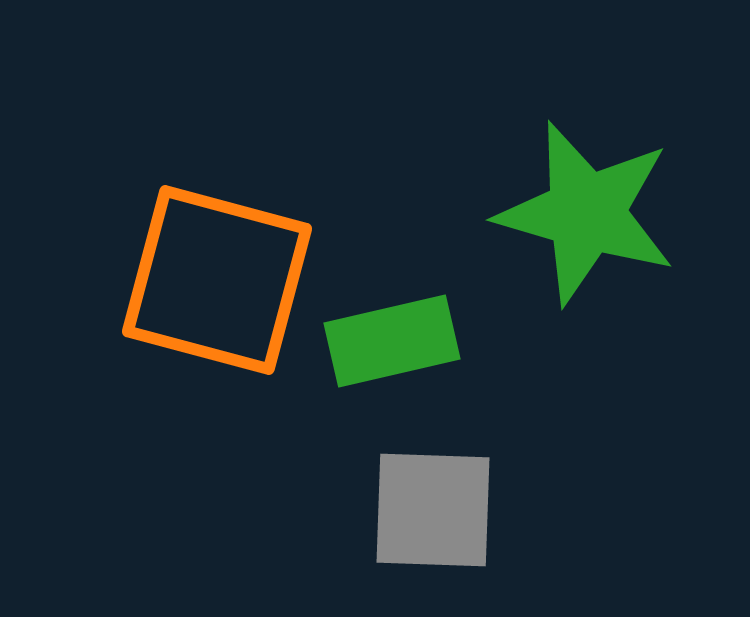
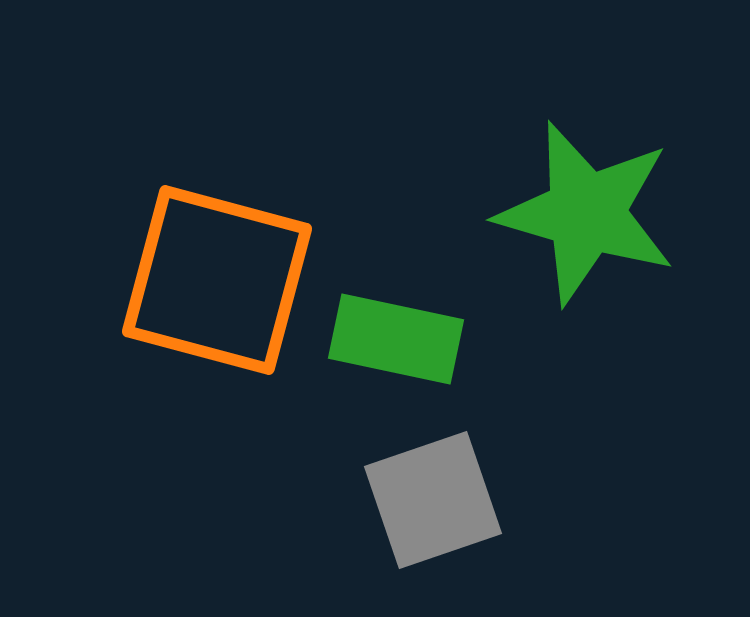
green rectangle: moved 4 px right, 2 px up; rotated 25 degrees clockwise
gray square: moved 10 px up; rotated 21 degrees counterclockwise
